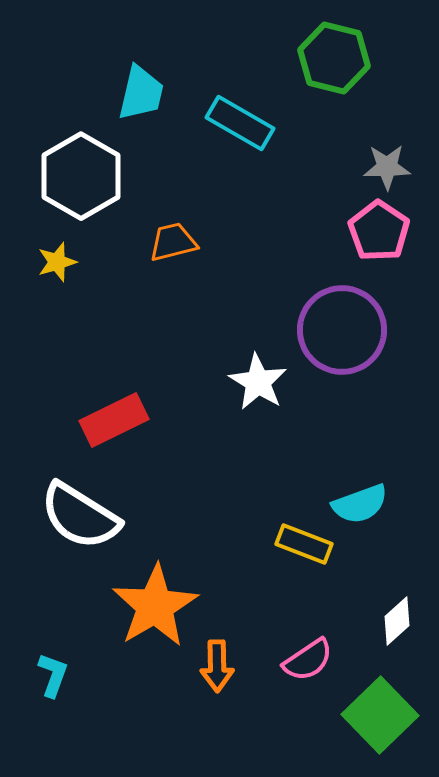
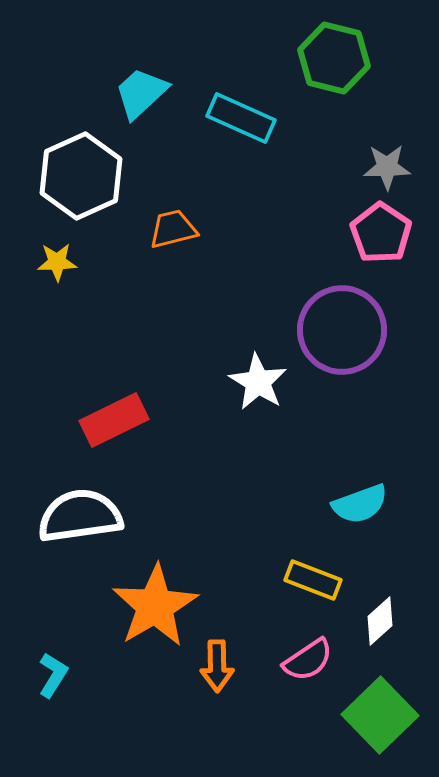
cyan trapezoid: rotated 146 degrees counterclockwise
cyan rectangle: moved 1 px right, 5 px up; rotated 6 degrees counterclockwise
white hexagon: rotated 6 degrees clockwise
pink pentagon: moved 2 px right, 2 px down
orange trapezoid: moved 13 px up
yellow star: rotated 15 degrees clockwise
white semicircle: rotated 140 degrees clockwise
yellow rectangle: moved 9 px right, 36 px down
white diamond: moved 17 px left
cyan L-shape: rotated 12 degrees clockwise
